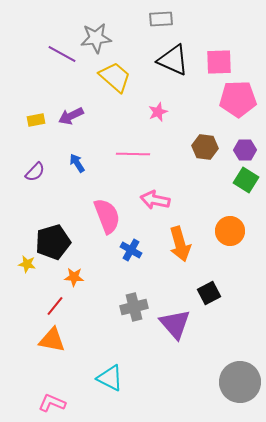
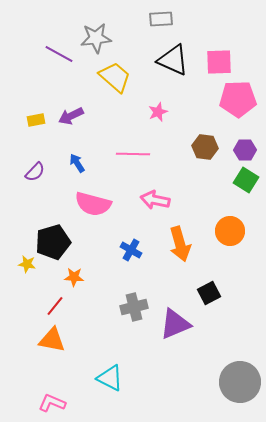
purple line: moved 3 px left
pink semicircle: moved 14 px left, 12 px up; rotated 126 degrees clockwise
purple triangle: rotated 48 degrees clockwise
